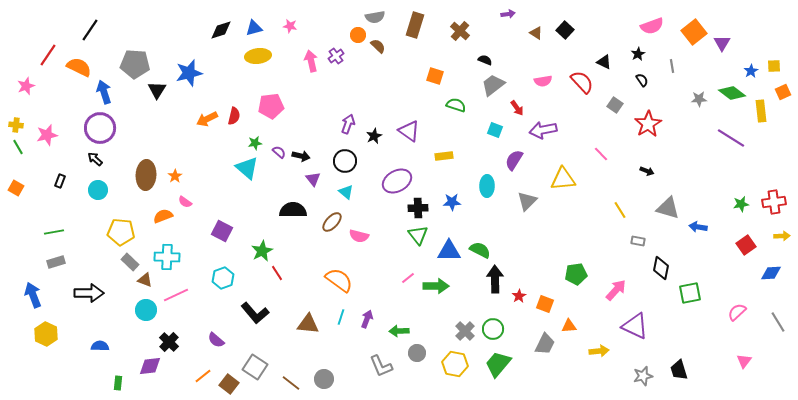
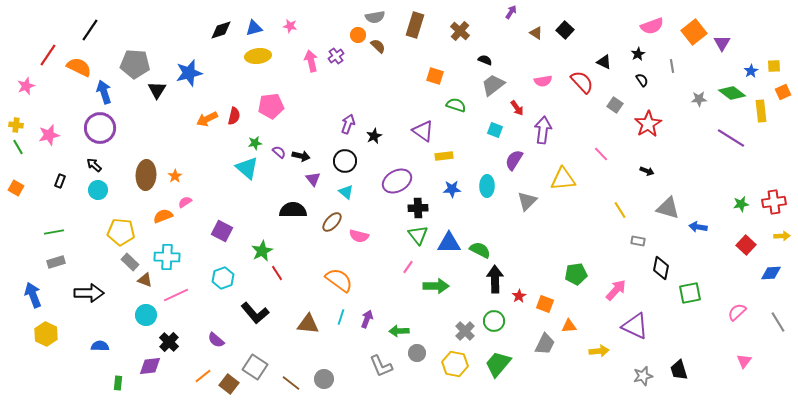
purple arrow at (508, 14): moved 3 px right, 2 px up; rotated 48 degrees counterclockwise
purple arrow at (543, 130): rotated 108 degrees clockwise
purple triangle at (409, 131): moved 14 px right
pink star at (47, 135): moved 2 px right
black arrow at (95, 159): moved 1 px left, 6 px down
pink semicircle at (185, 202): rotated 112 degrees clockwise
blue star at (452, 202): moved 13 px up
red square at (746, 245): rotated 12 degrees counterclockwise
blue triangle at (449, 251): moved 8 px up
pink line at (408, 278): moved 11 px up; rotated 16 degrees counterclockwise
cyan circle at (146, 310): moved 5 px down
green circle at (493, 329): moved 1 px right, 8 px up
